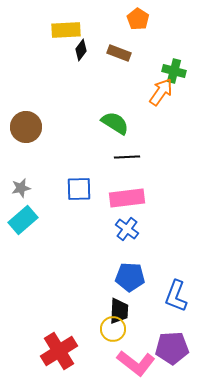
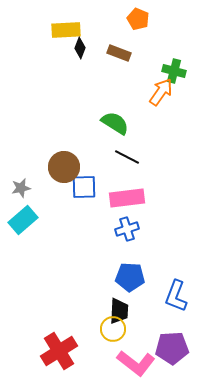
orange pentagon: rotated 10 degrees counterclockwise
black diamond: moved 1 px left, 2 px up; rotated 15 degrees counterclockwise
brown circle: moved 38 px right, 40 px down
black line: rotated 30 degrees clockwise
blue square: moved 5 px right, 2 px up
blue cross: rotated 35 degrees clockwise
